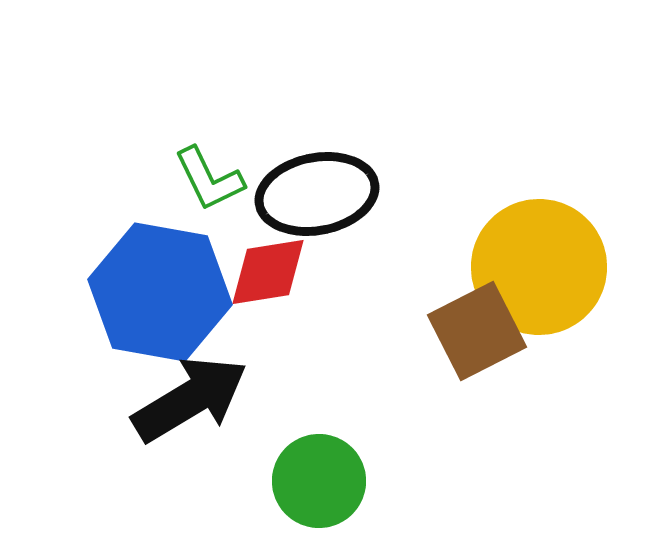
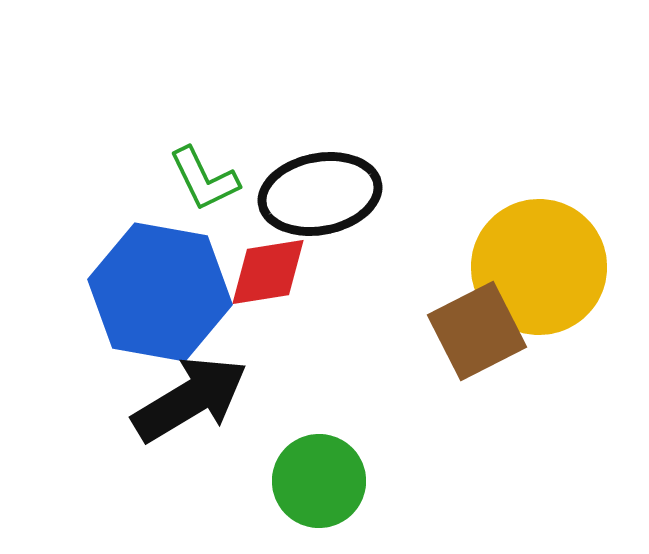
green L-shape: moved 5 px left
black ellipse: moved 3 px right
